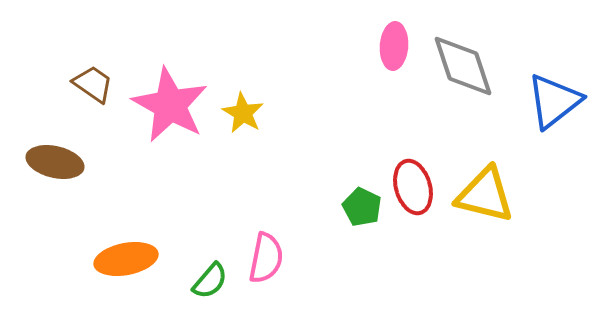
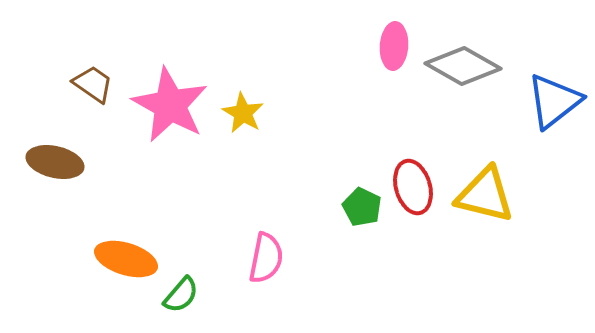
gray diamond: rotated 42 degrees counterclockwise
orange ellipse: rotated 28 degrees clockwise
green semicircle: moved 29 px left, 14 px down
